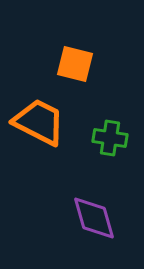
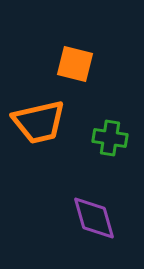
orange trapezoid: rotated 140 degrees clockwise
